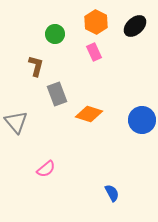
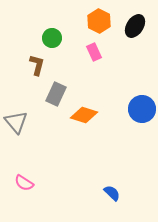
orange hexagon: moved 3 px right, 1 px up
black ellipse: rotated 15 degrees counterclockwise
green circle: moved 3 px left, 4 px down
brown L-shape: moved 1 px right, 1 px up
gray rectangle: moved 1 px left; rotated 45 degrees clockwise
orange diamond: moved 5 px left, 1 px down
blue circle: moved 11 px up
pink semicircle: moved 22 px left, 14 px down; rotated 72 degrees clockwise
blue semicircle: rotated 18 degrees counterclockwise
